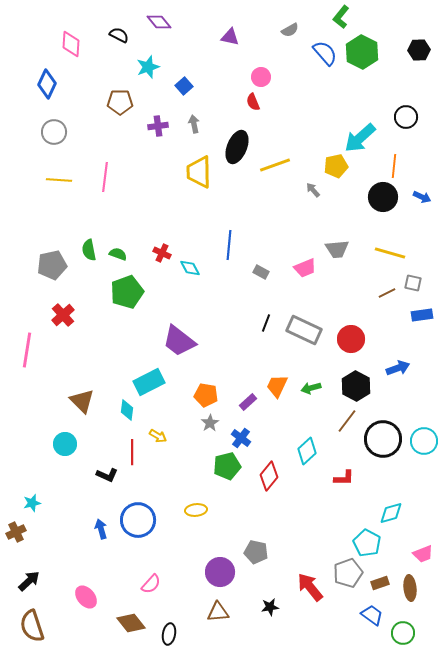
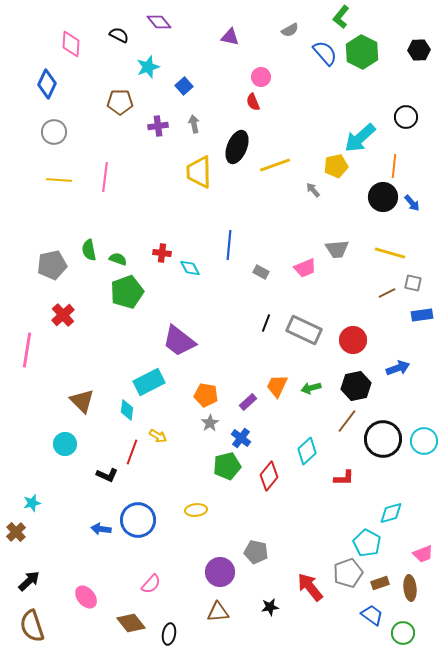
blue arrow at (422, 197): moved 10 px left, 6 px down; rotated 24 degrees clockwise
red cross at (162, 253): rotated 18 degrees counterclockwise
green semicircle at (118, 254): moved 5 px down
red circle at (351, 339): moved 2 px right, 1 px down
black hexagon at (356, 386): rotated 20 degrees clockwise
red line at (132, 452): rotated 20 degrees clockwise
blue arrow at (101, 529): rotated 66 degrees counterclockwise
brown cross at (16, 532): rotated 18 degrees counterclockwise
